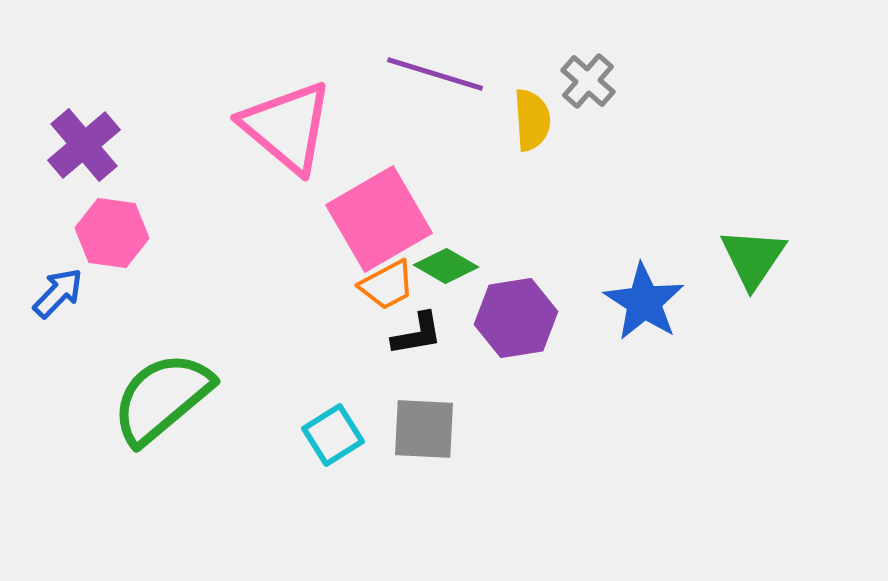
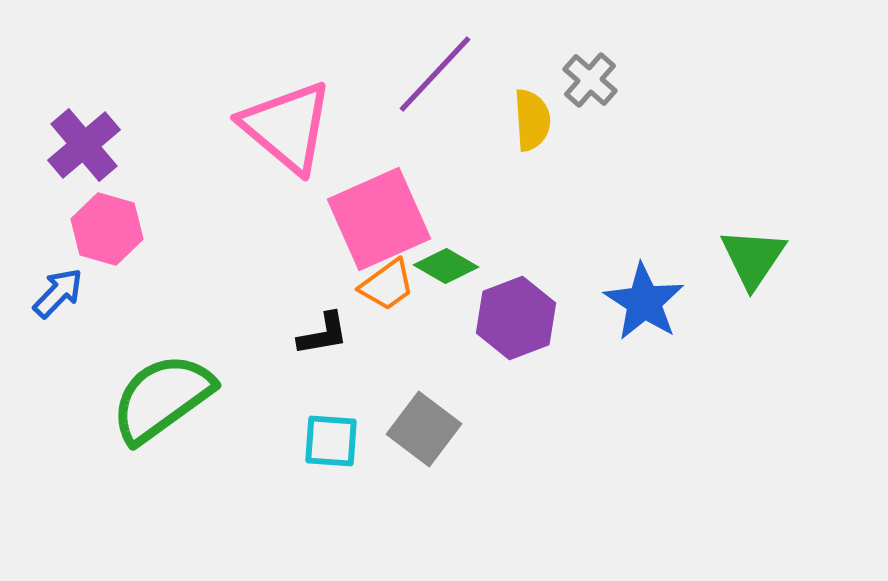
purple line: rotated 64 degrees counterclockwise
gray cross: moved 2 px right, 1 px up
pink square: rotated 6 degrees clockwise
pink hexagon: moved 5 px left, 4 px up; rotated 8 degrees clockwise
orange trapezoid: rotated 8 degrees counterclockwise
purple hexagon: rotated 12 degrees counterclockwise
black L-shape: moved 94 px left
green semicircle: rotated 4 degrees clockwise
gray square: rotated 34 degrees clockwise
cyan square: moved 2 px left, 6 px down; rotated 36 degrees clockwise
